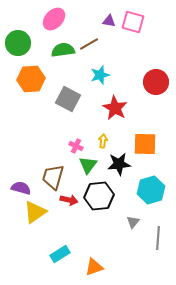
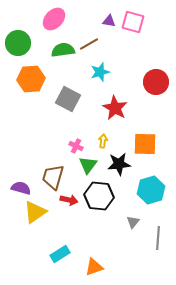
cyan star: moved 3 px up
black hexagon: rotated 12 degrees clockwise
